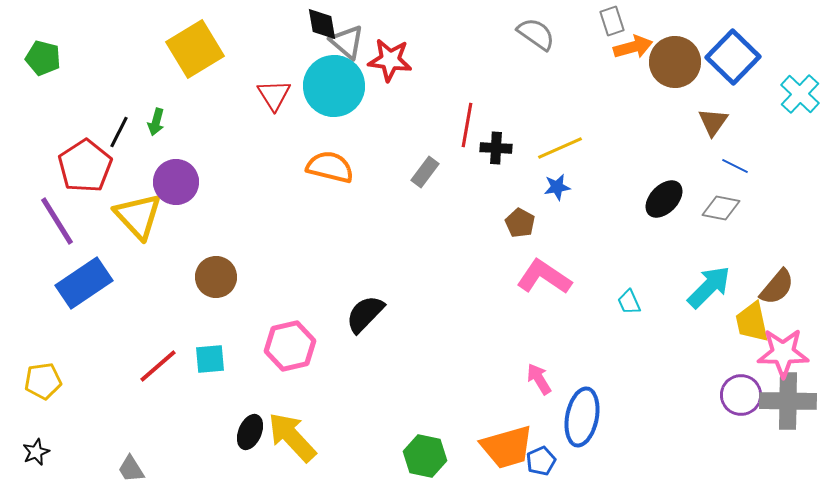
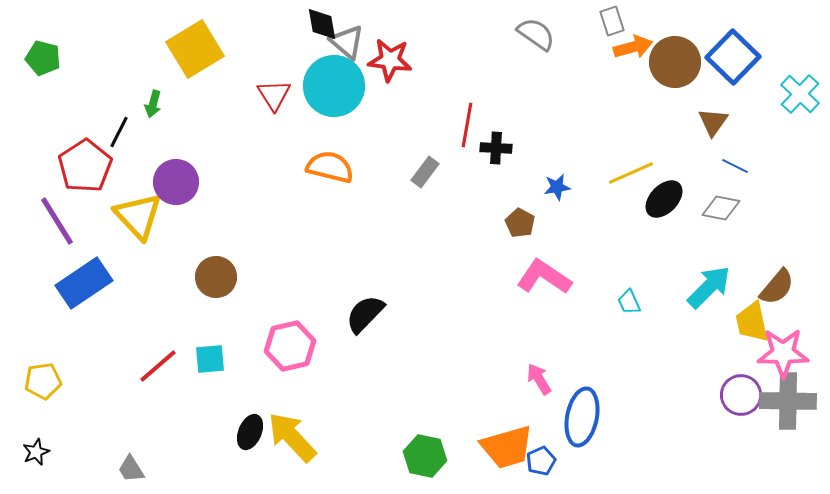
green arrow at (156, 122): moved 3 px left, 18 px up
yellow line at (560, 148): moved 71 px right, 25 px down
